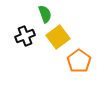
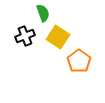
green semicircle: moved 2 px left, 1 px up
yellow square: rotated 20 degrees counterclockwise
